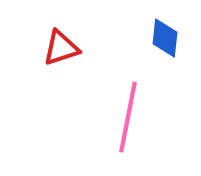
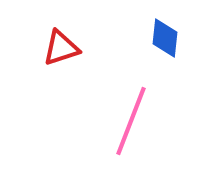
pink line: moved 3 px right, 4 px down; rotated 10 degrees clockwise
